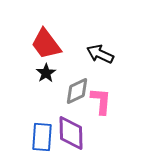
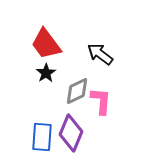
black arrow: rotated 12 degrees clockwise
purple diamond: rotated 24 degrees clockwise
